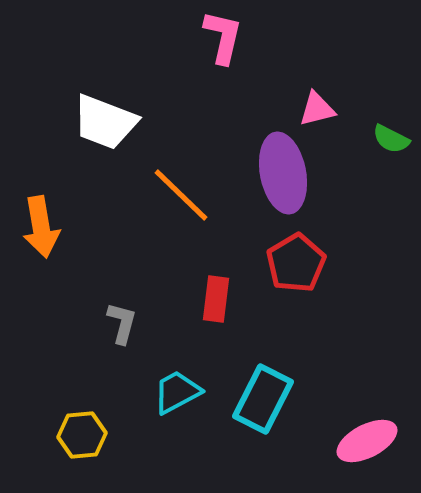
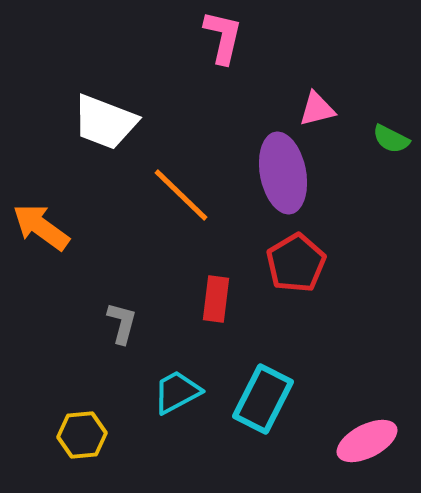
orange arrow: rotated 136 degrees clockwise
